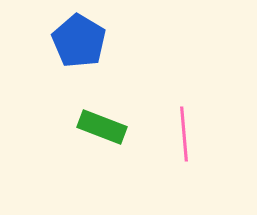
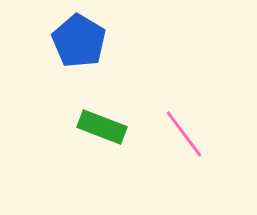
pink line: rotated 32 degrees counterclockwise
